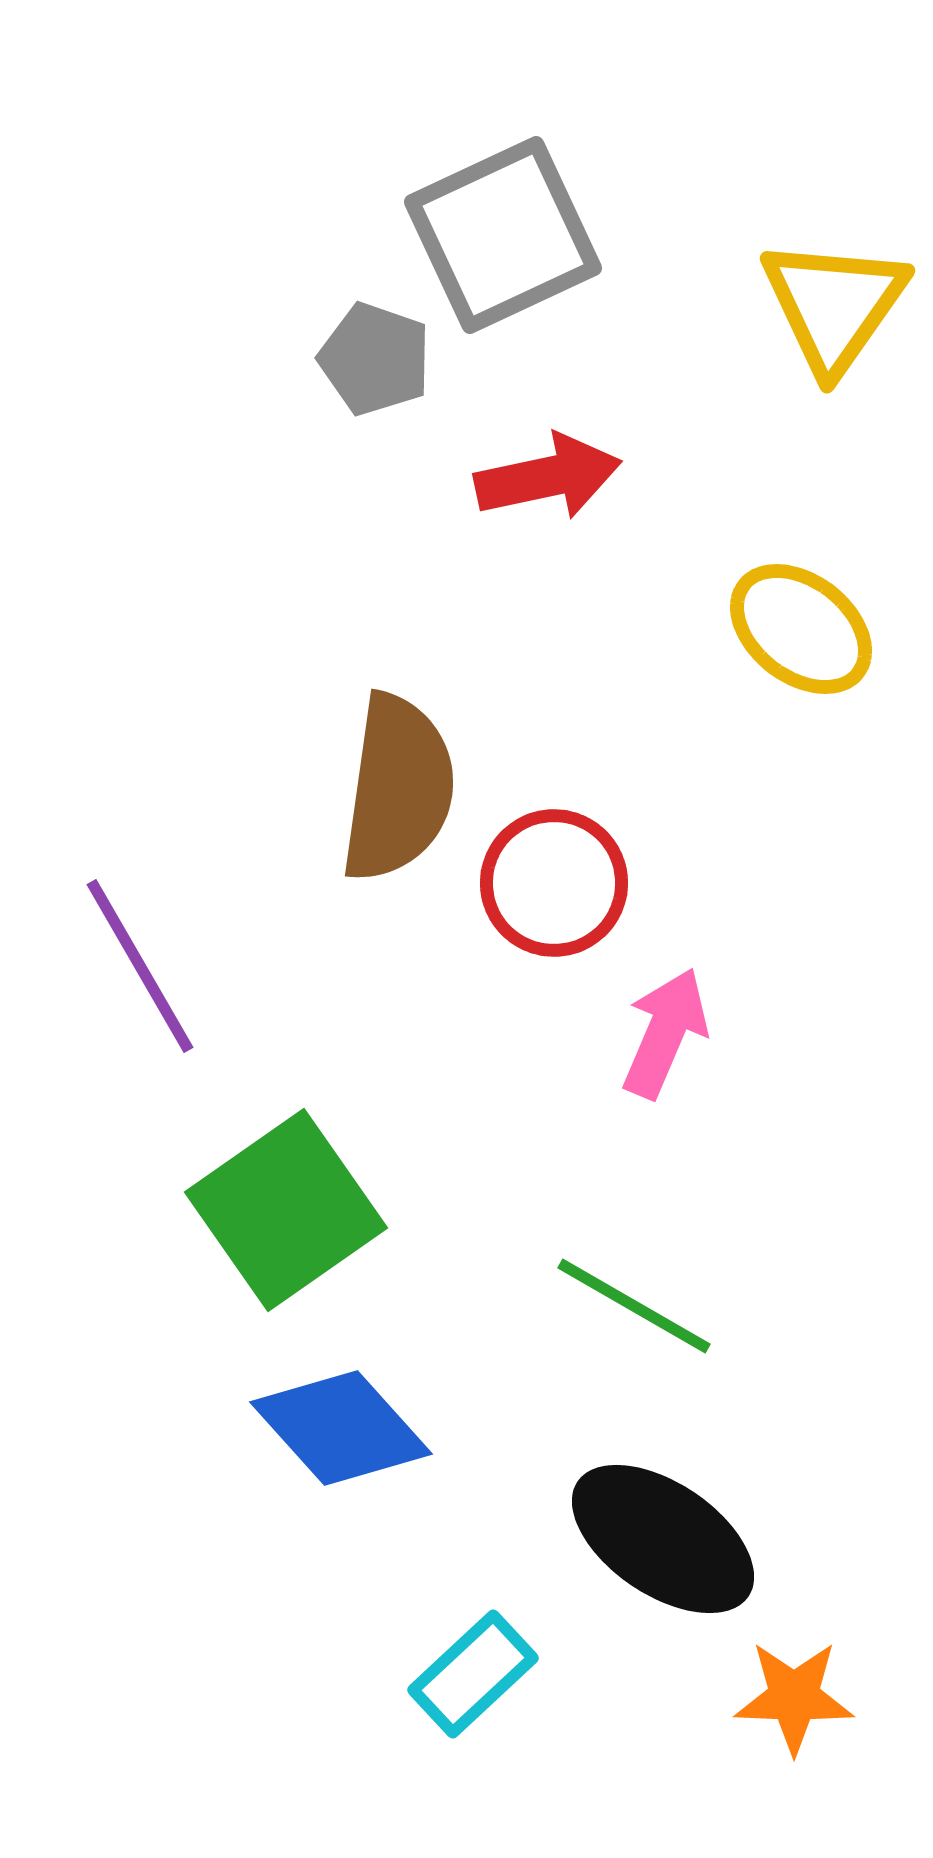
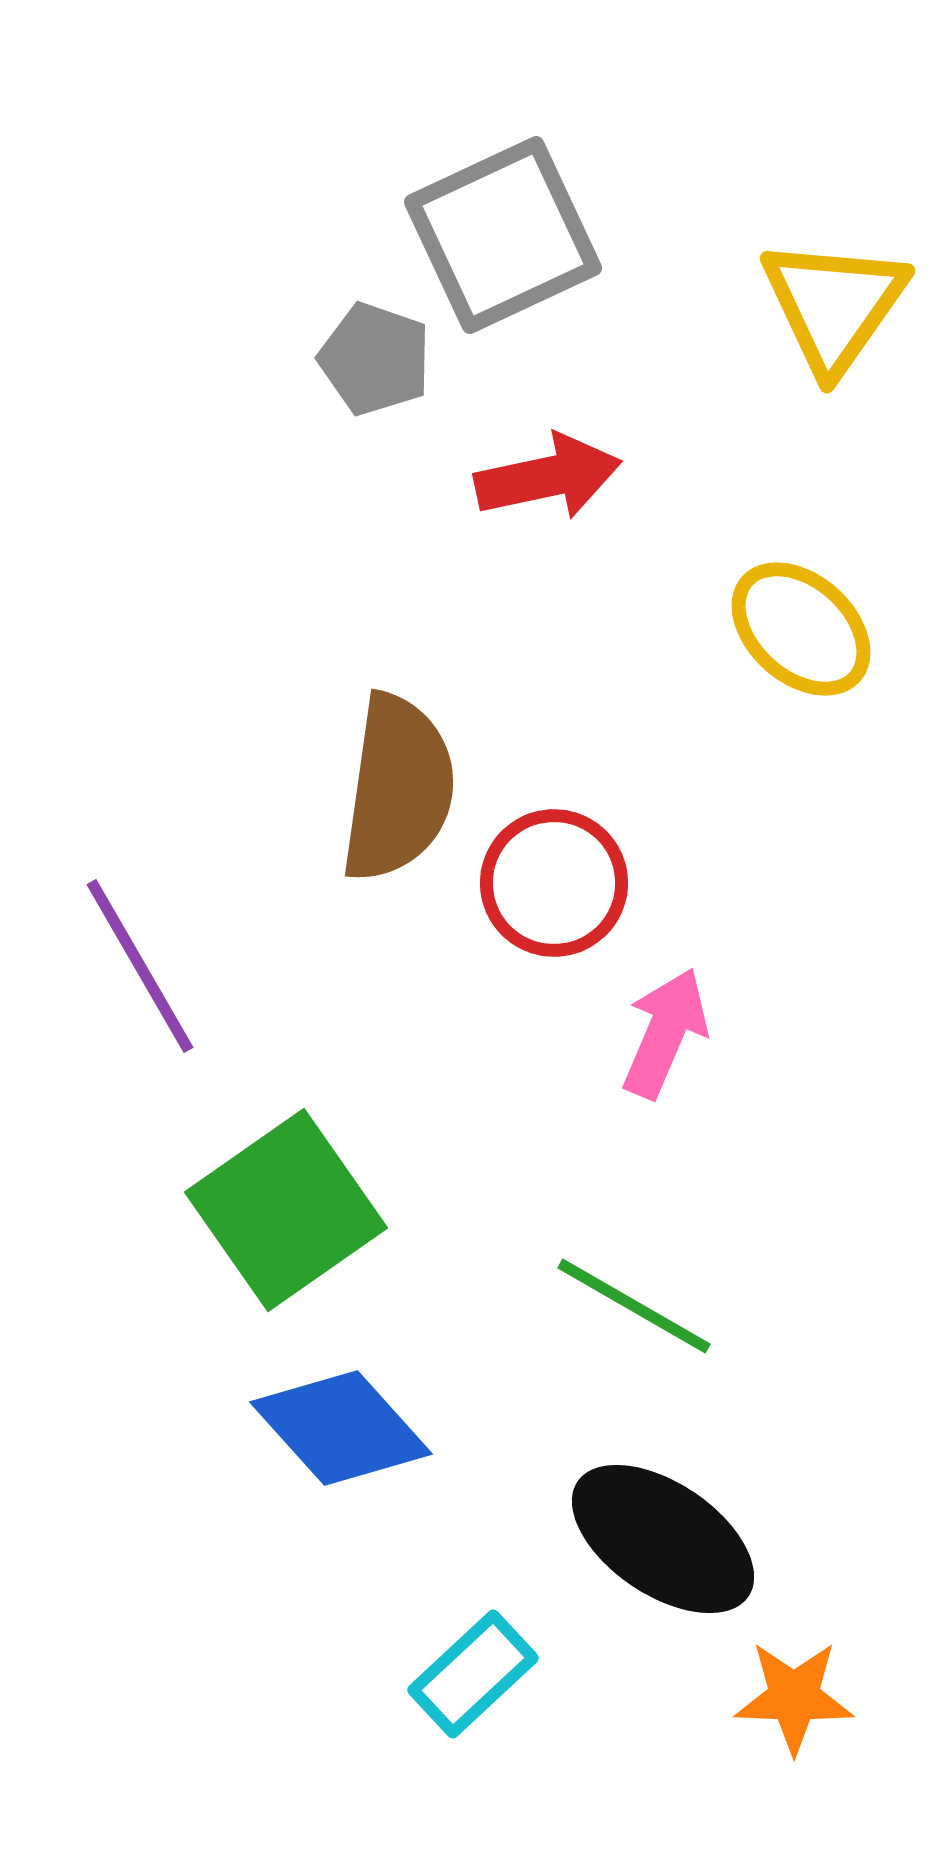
yellow ellipse: rotated 4 degrees clockwise
